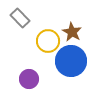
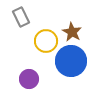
gray rectangle: moved 1 px right, 1 px up; rotated 18 degrees clockwise
yellow circle: moved 2 px left
